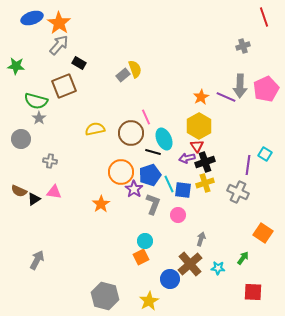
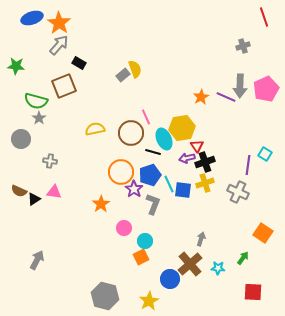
yellow hexagon at (199, 126): moved 17 px left, 2 px down; rotated 20 degrees clockwise
pink circle at (178, 215): moved 54 px left, 13 px down
